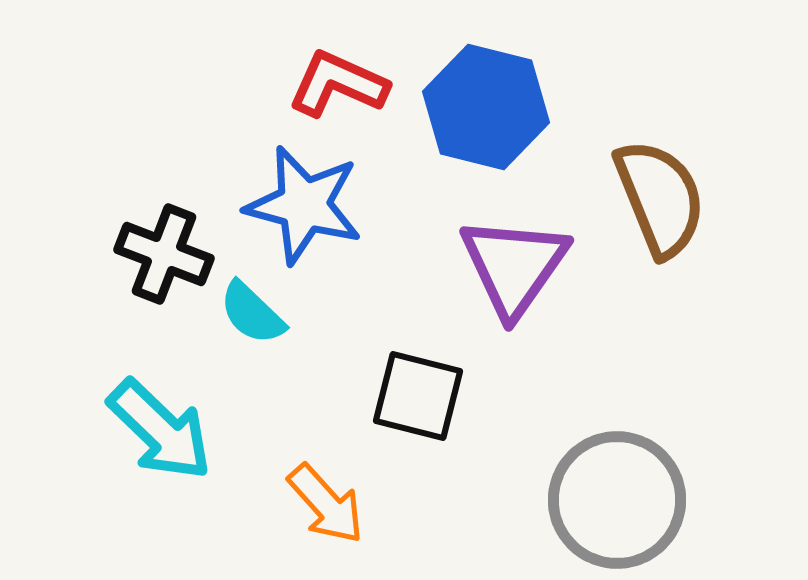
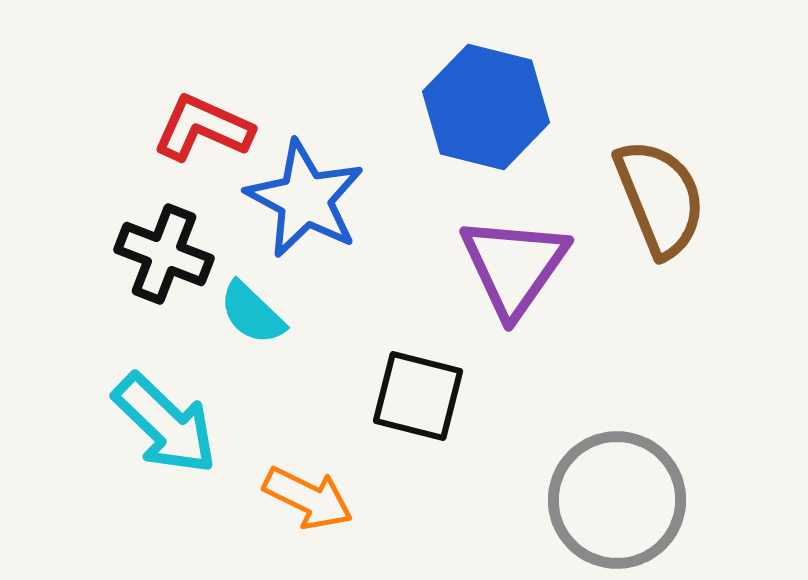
red L-shape: moved 135 px left, 44 px down
blue star: moved 1 px right, 6 px up; rotated 13 degrees clockwise
cyan arrow: moved 5 px right, 6 px up
orange arrow: moved 18 px left, 6 px up; rotated 22 degrees counterclockwise
